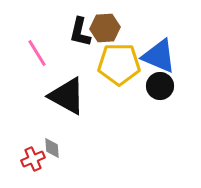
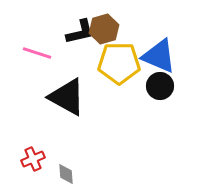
brown hexagon: moved 1 px left, 1 px down; rotated 12 degrees counterclockwise
black L-shape: rotated 116 degrees counterclockwise
pink line: rotated 40 degrees counterclockwise
yellow pentagon: moved 1 px up
black triangle: moved 1 px down
gray diamond: moved 14 px right, 26 px down
